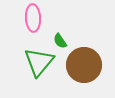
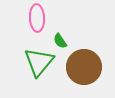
pink ellipse: moved 4 px right
brown circle: moved 2 px down
